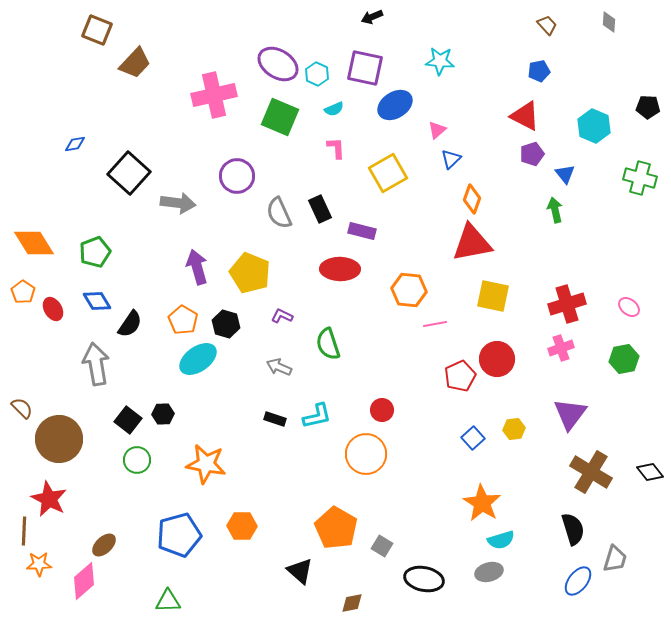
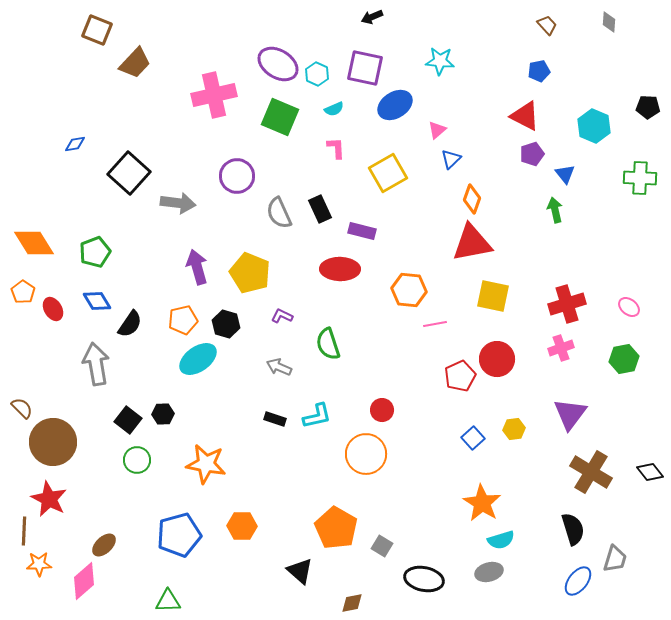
green cross at (640, 178): rotated 12 degrees counterclockwise
orange pentagon at (183, 320): rotated 28 degrees clockwise
brown circle at (59, 439): moved 6 px left, 3 px down
